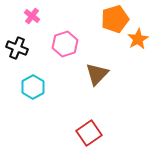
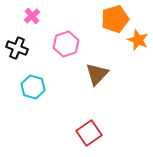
pink cross: rotated 14 degrees clockwise
orange star: moved 1 px down; rotated 20 degrees counterclockwise
pink hexagon: moved 1 px right
cyan hexagon: rotated 15 degrees counterclockwise
